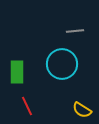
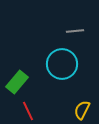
green rectangle: moved 10 px down; rotated 40 degrees clockwise
red line: moved 1 px right, 5 px down
yellow semicircle: rotated 84 degrees clockwise
